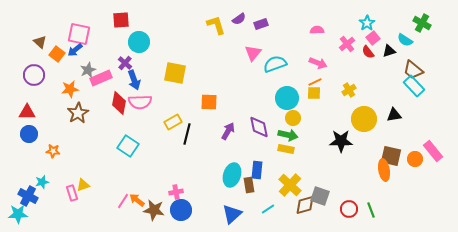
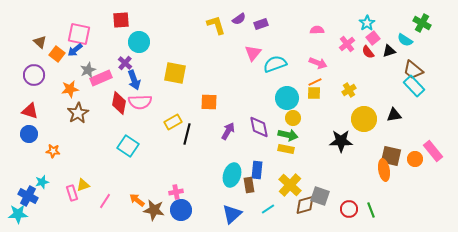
red triangle at (27, 112): moved 3 px right, 1 px up; rotated 18 degrees clockwise
pink line at (123, 201): moved 18 px left
